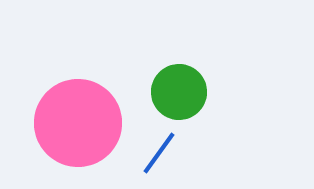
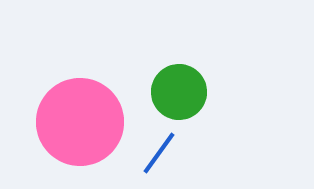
pink circle: moved 2 px right, 1 px up
